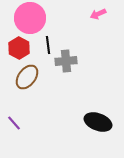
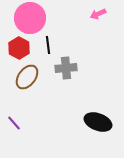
gray cross: moved 7 px down
